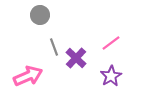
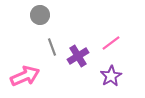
gray line: moved 2 px left
purple cross: moved 2 px right, 2 px up; rotated 15 degrees clockwise
pink arrow: moved 3 px left
